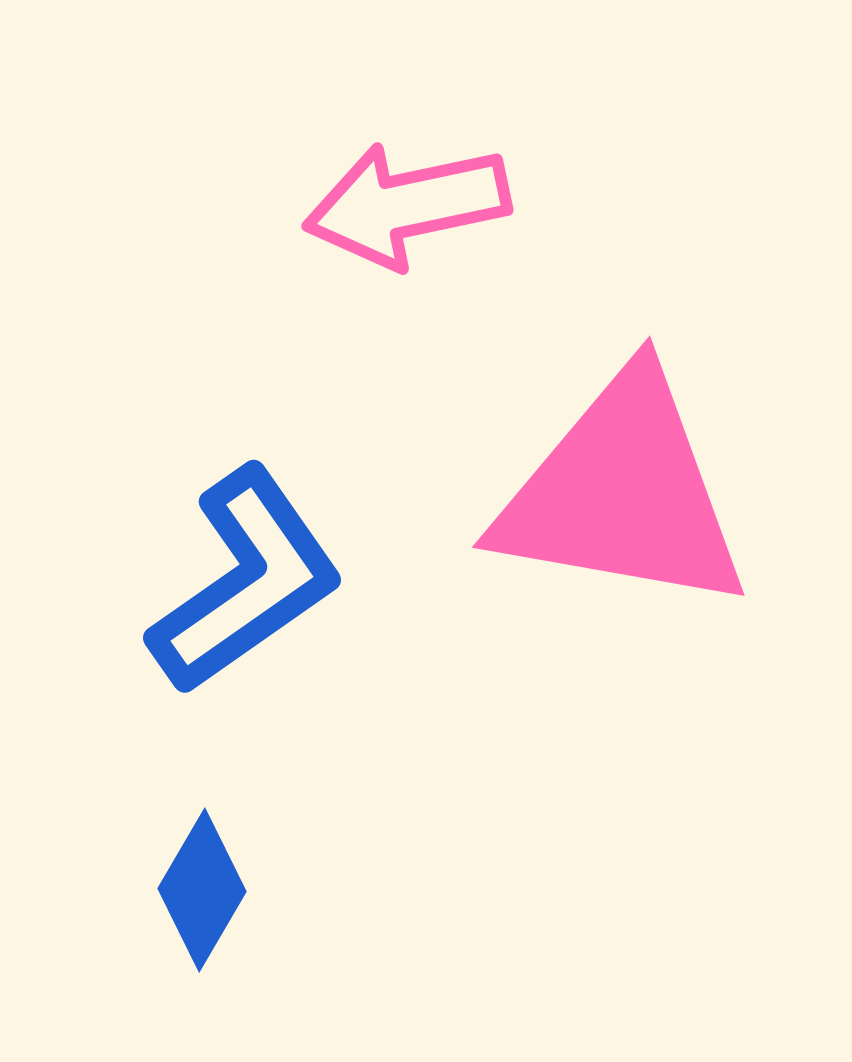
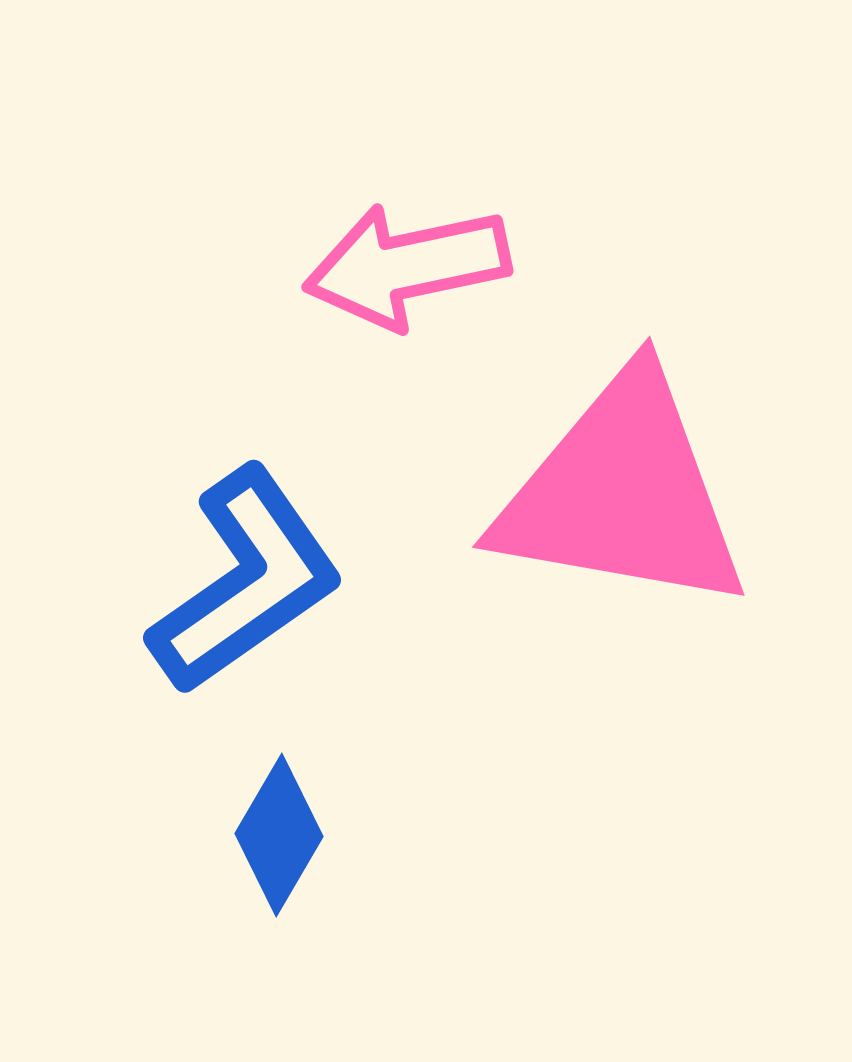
pink arrow: moved 61 px down
blue diamond: moved 77 px right, 55 px up
